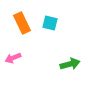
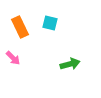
orange rectangle: moved 2 px left, 4 px down
pink arrow: rotated 112 degrees counterclockwise
